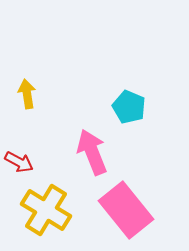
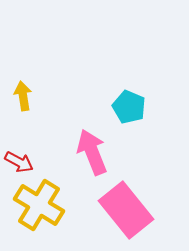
yellow arrow: moved 4 px left, 2 px down
yellow cross: moved 7 px left, 5 px up
